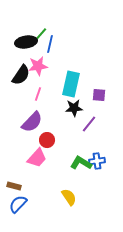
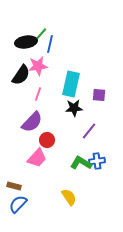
purple line: moved 7 px down
